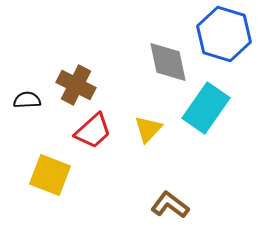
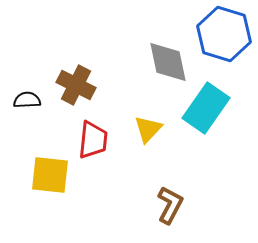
red trapezoid: moved 9 px down; rotated 42 degrees counterclockwise
yellow square: rotated 15 degrees counterclockwise
brown L-shape: rotated 81 degrees clockwise
